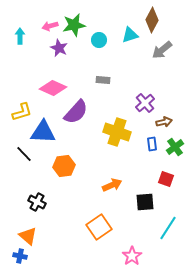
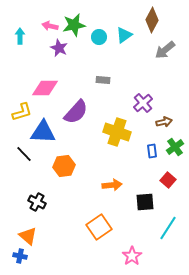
pink arrow: rotated 28 degrees clockwise
cyan triangle: moved 6 px left; rotated 18 degrees counterclockwise
cyan circle: moved 3 px up
gray arrow: moved 3 px right
pink diamond: moved 8 px left; rotated 24 degrees counterclockwise
purple cross: moved 2 px left
blue rectangle: moved 7 px down
red square: moved 2 px right, 1 px down; rotated 21 degrees clockwise
orange arrow: rotated 18 degrees clockwise
